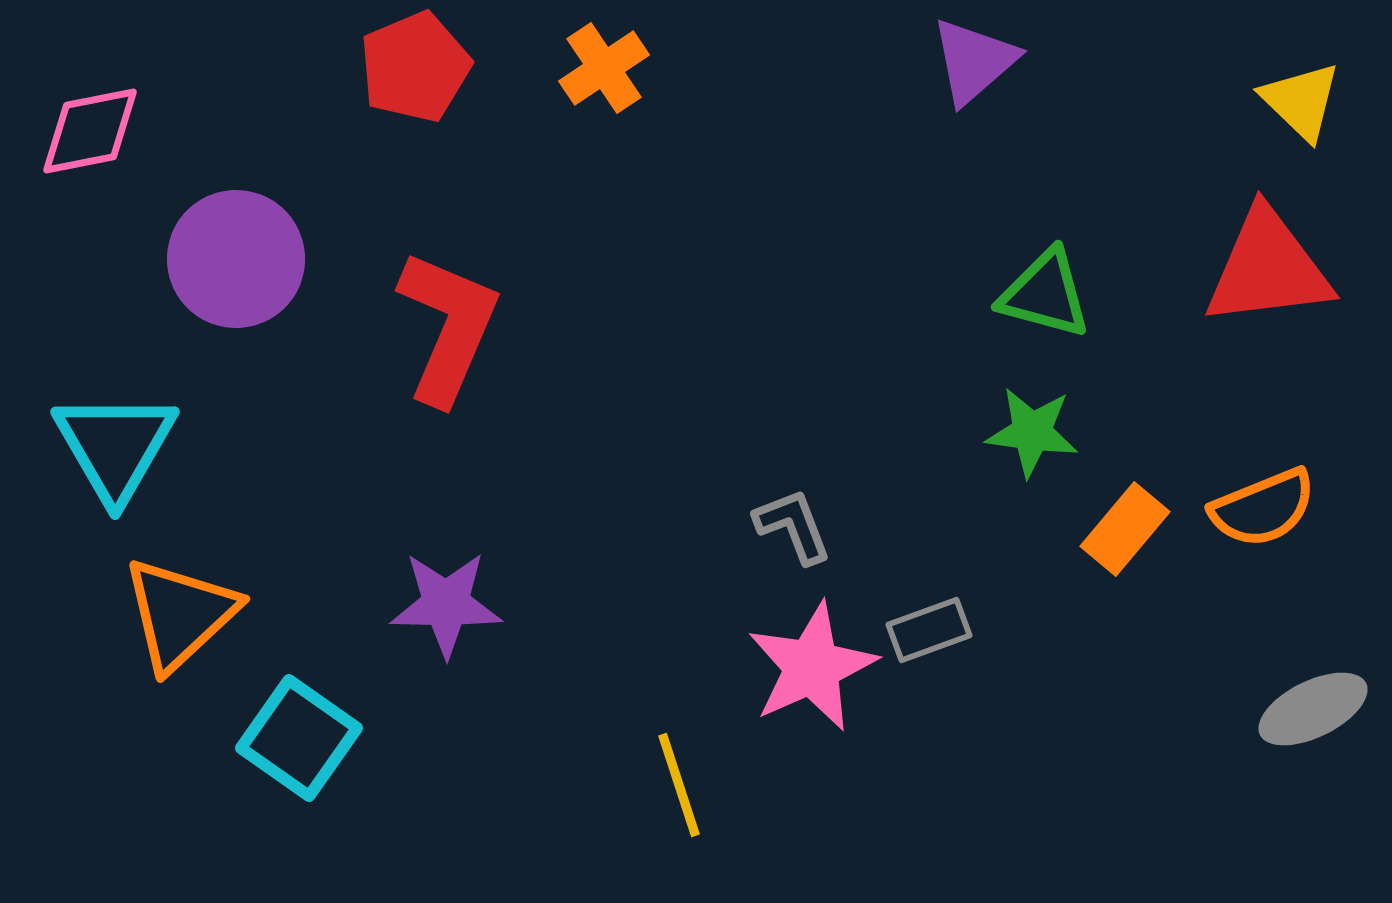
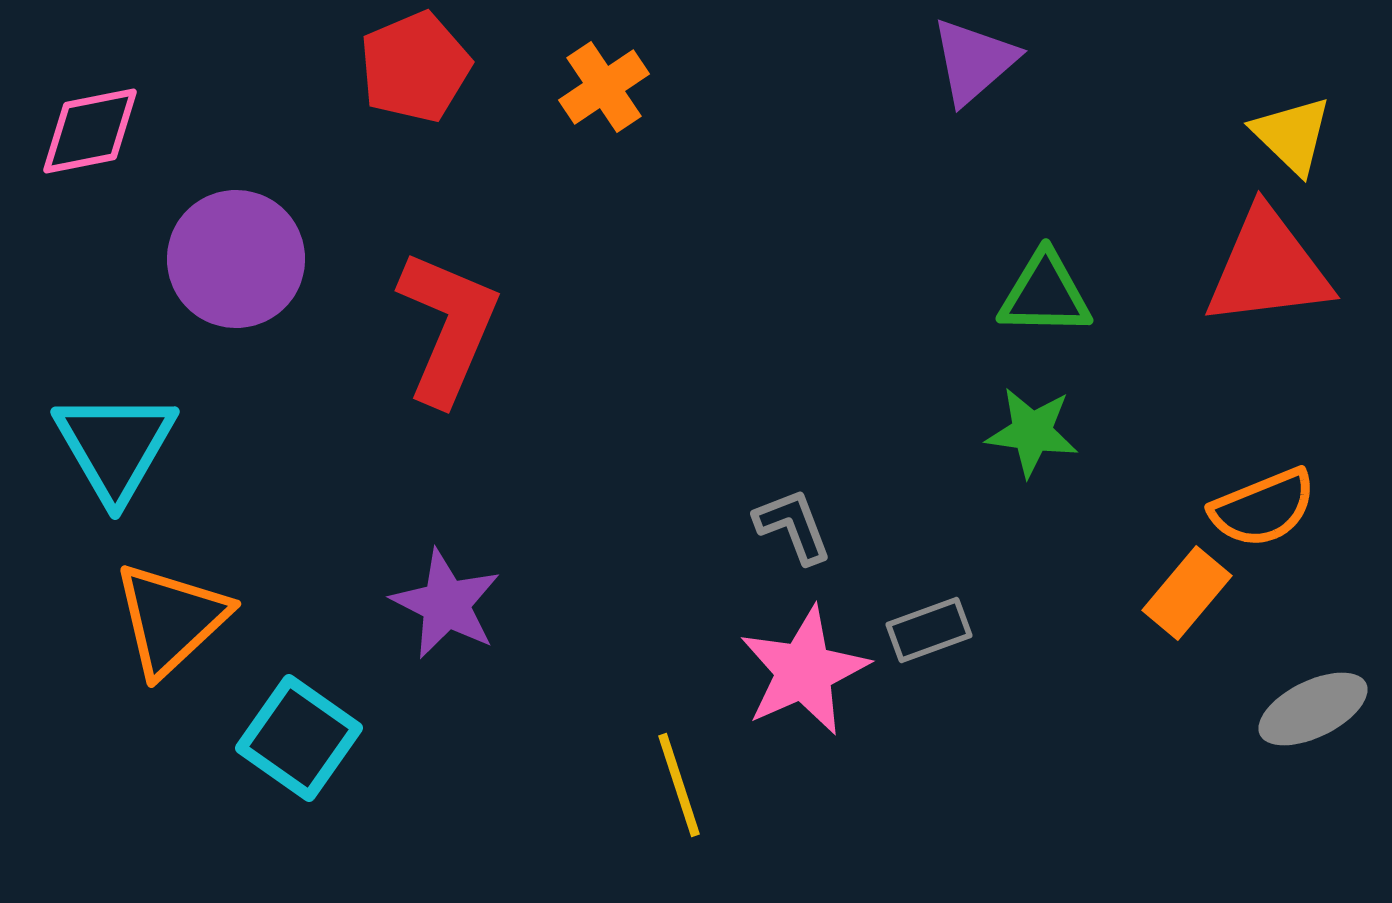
orange cross: moved 19 px down
yellow triangle: moved 9 px left, 34 px down
green triangle: rotated 14 degrees counterclockwise
orange rectangle: moved 62 px right, 64 px down
purple star: rotated 26 degrees clockwise
orange triangle: moved 9 px left, 5 px down
pink star: moved 8 px left, 4 px down
